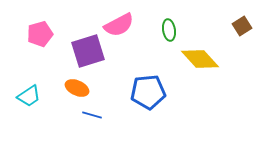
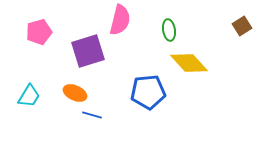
pink semicircle: moved 1 px right, 5 px up; rotated 48 degrees counterclockwise
pink pentagon: moved 1 px left, 2 px up
yellow diamond: moved 11 px left, 4 px down
orange ellipse: moved 2 px left, 5 px down
cyan trapezoid: rotated 25 degrees counterclockwise
